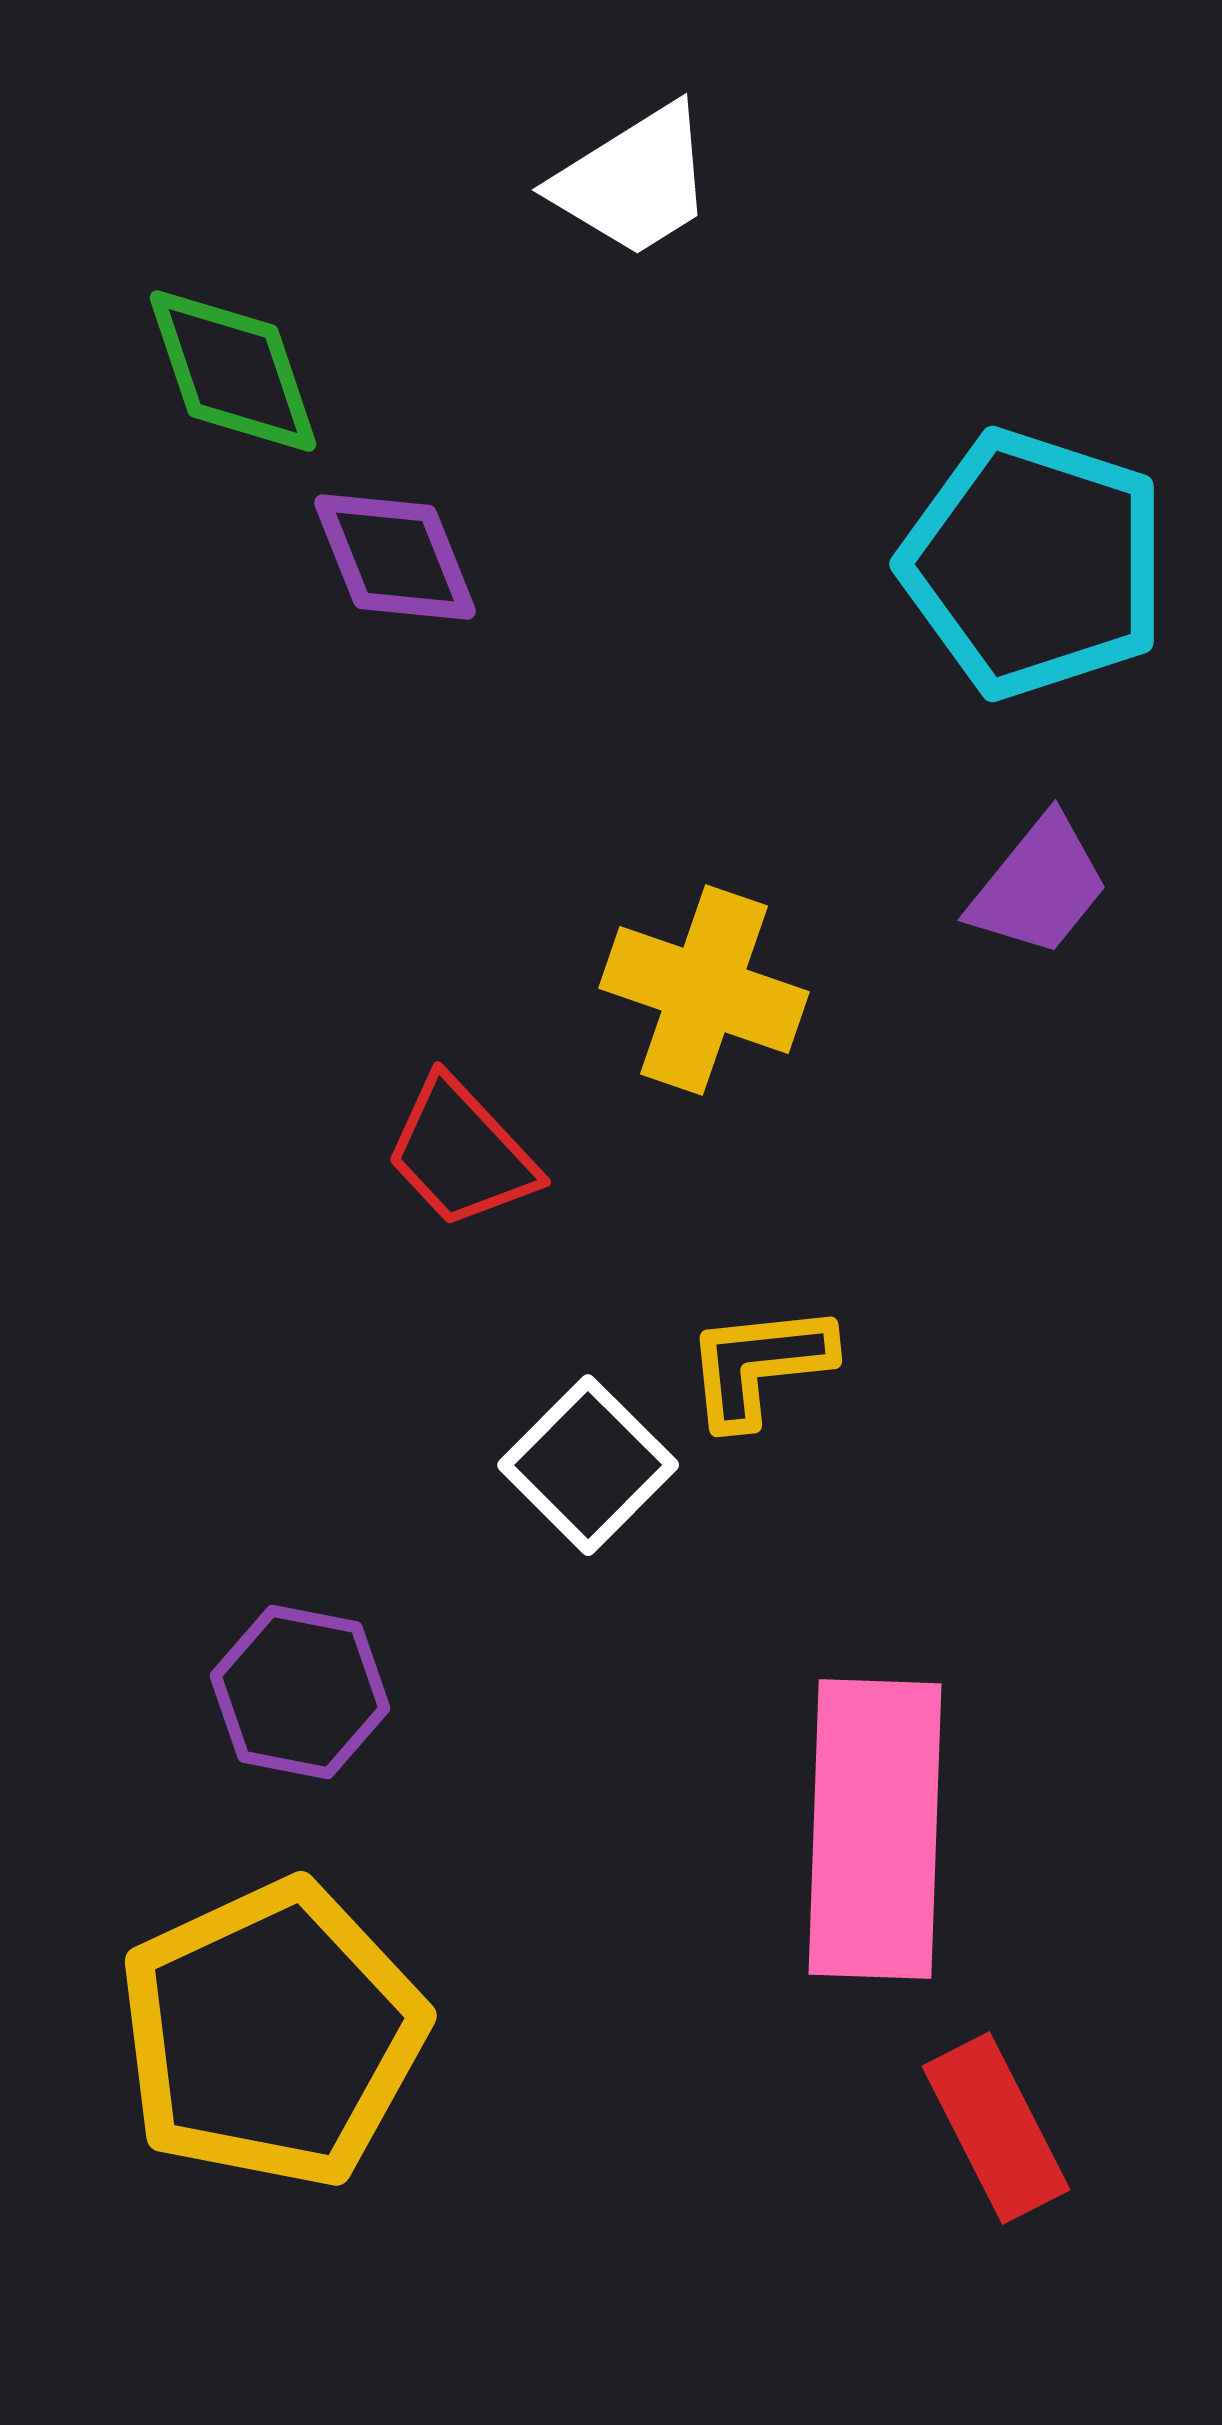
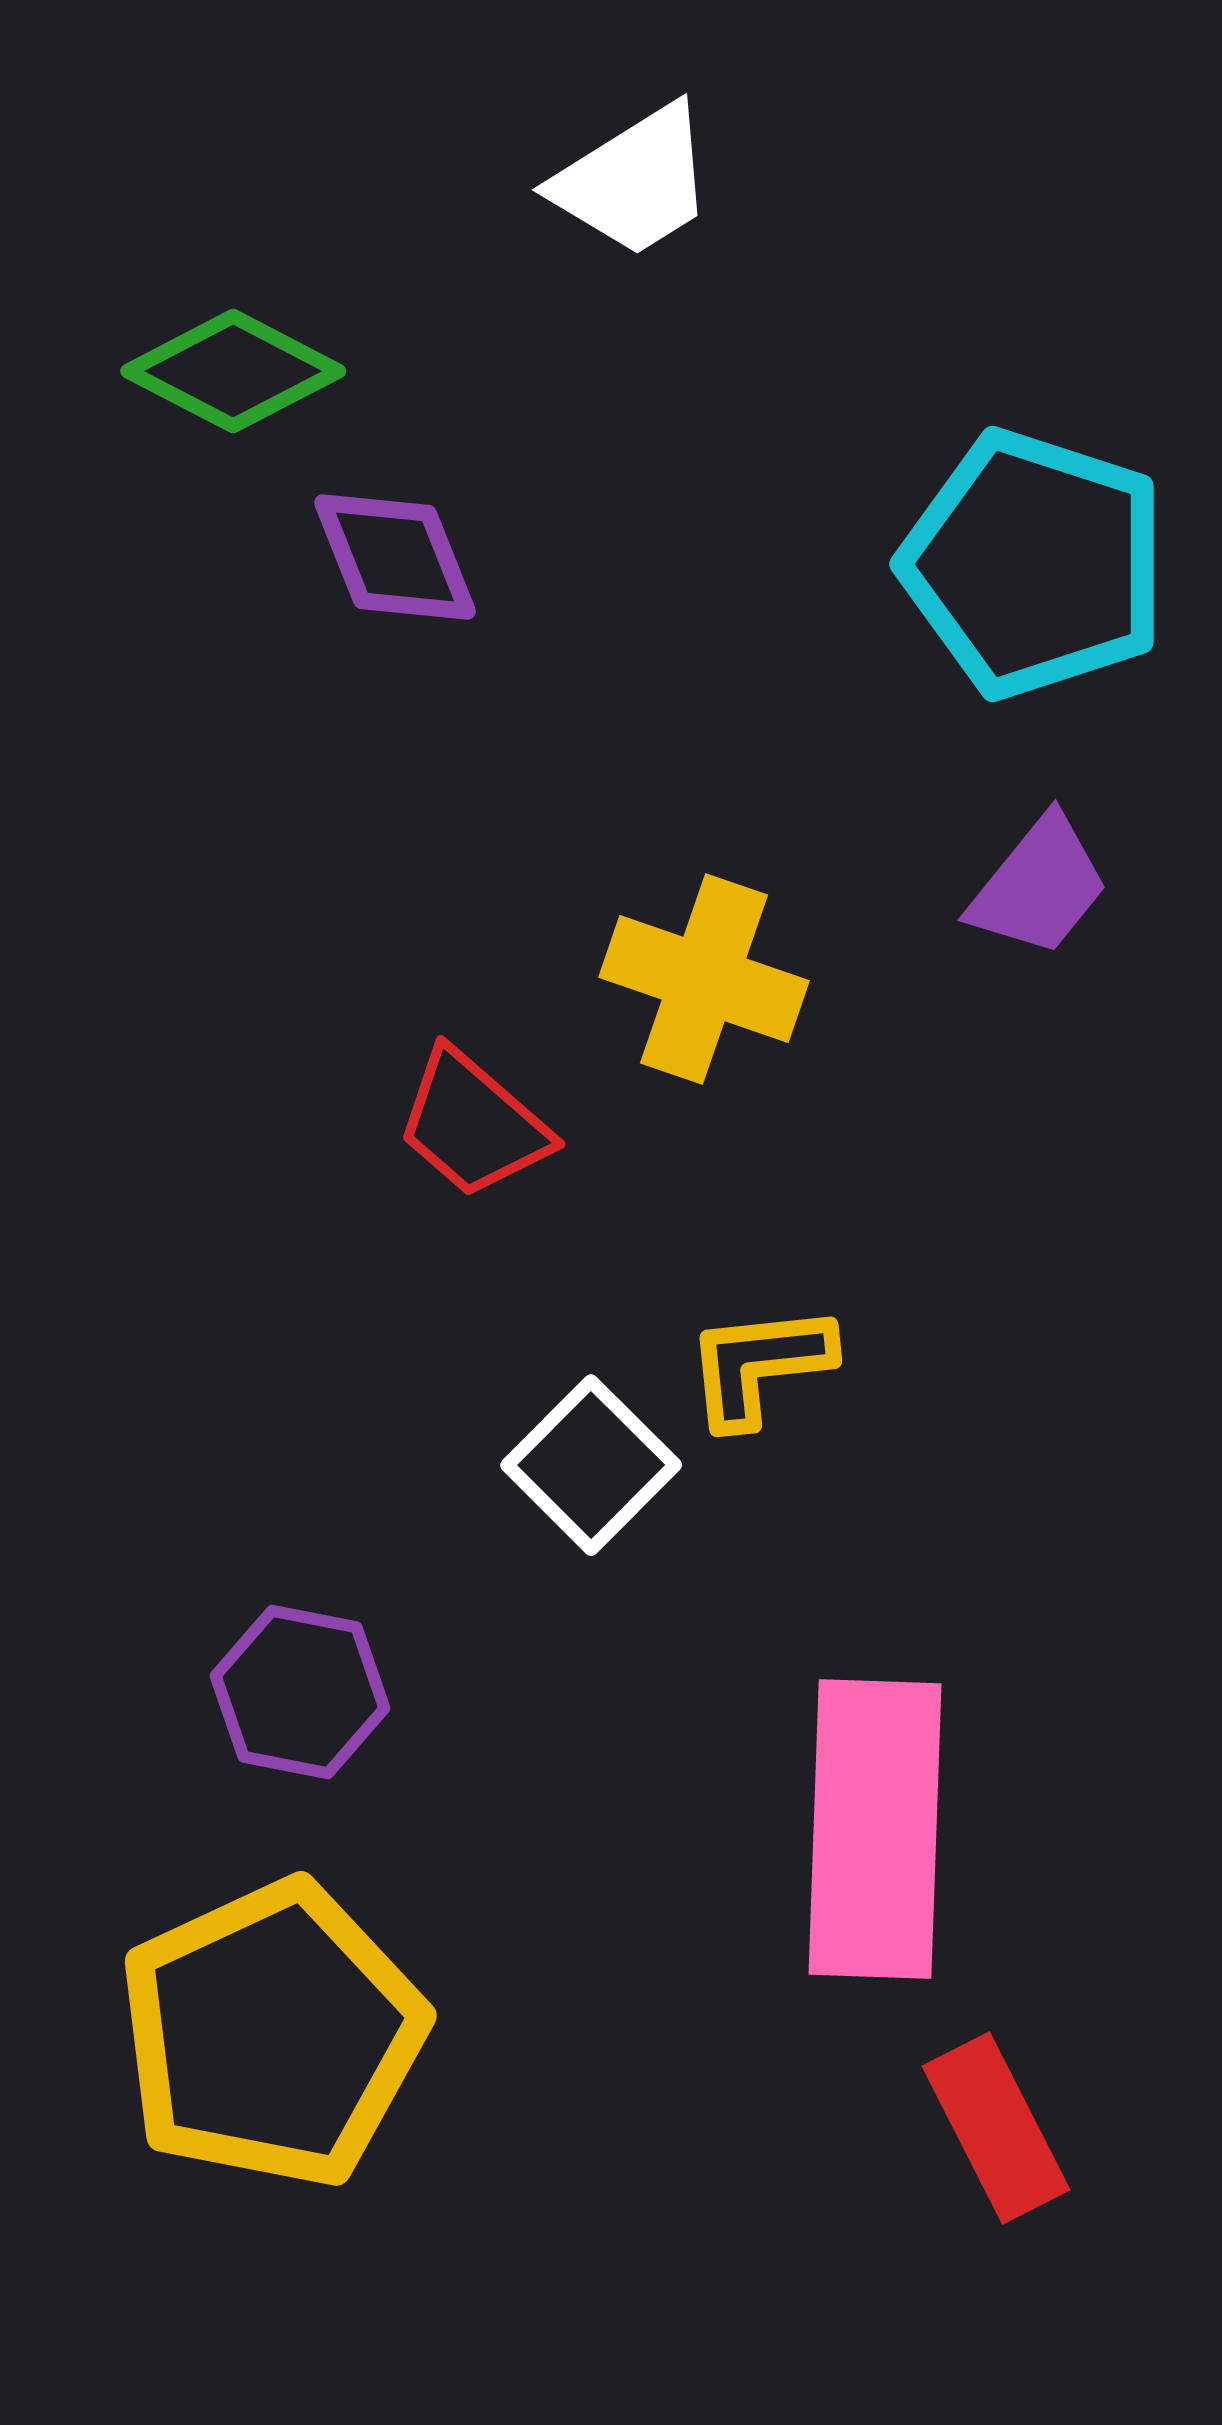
green diamond: rotated 44 degrees counterclockwise
yellow cross: moved 11 px up
red trapezoid: moved 12 px right, 29 px up; rotated 6 degrees counterclockwise
white square: moved 3 px right
